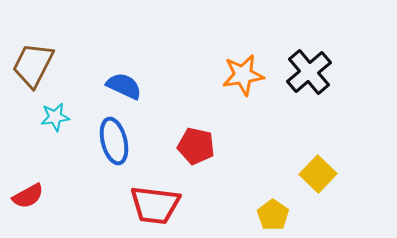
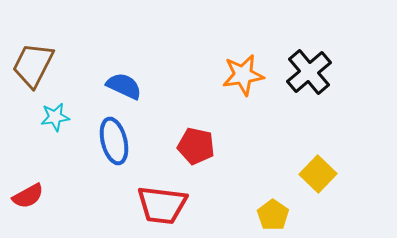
red trapezoid: moved 7 px right
